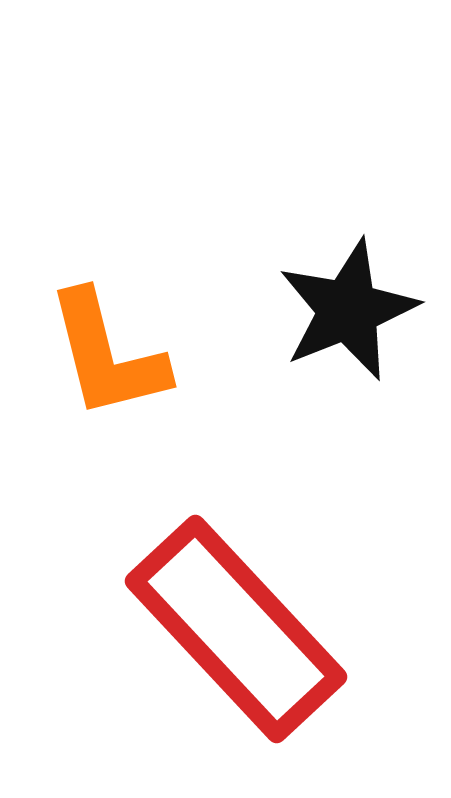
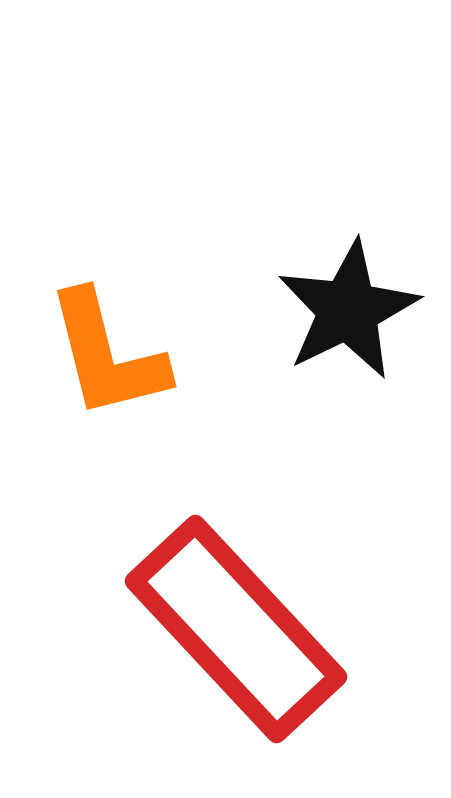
black star: rotated 4 degrees counterclockwise
